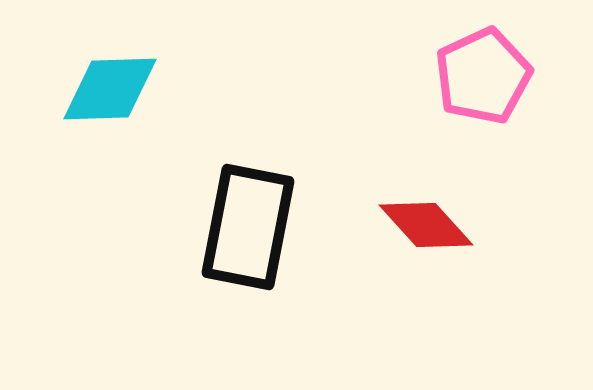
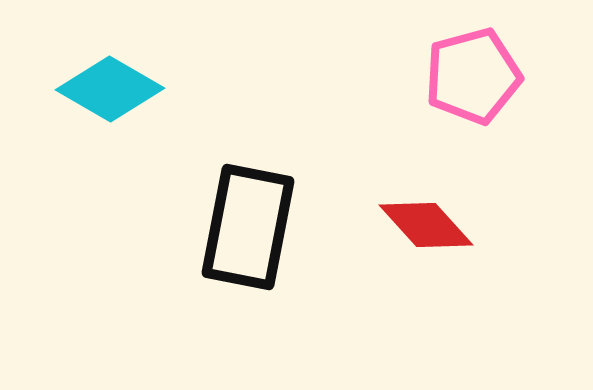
pink pentagon: moved 10 px left; rotated 10 degrees clockwise
cyan diamond: rotated 32 degrees clockwise
